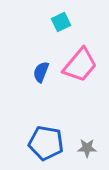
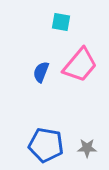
cyan square: rotated 36 degrees clockwise
blue pentagon: moved 2 px down
